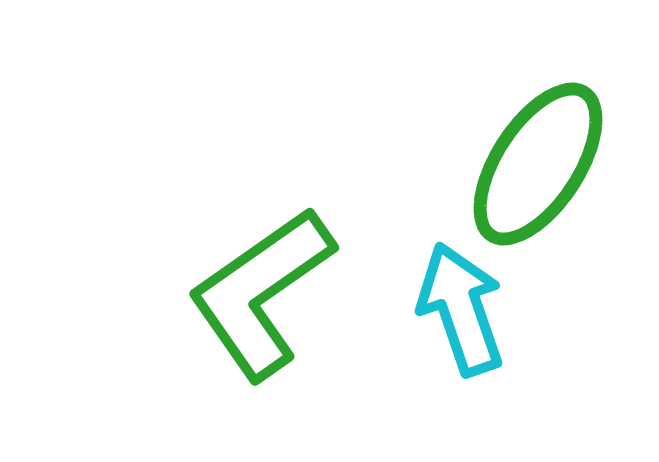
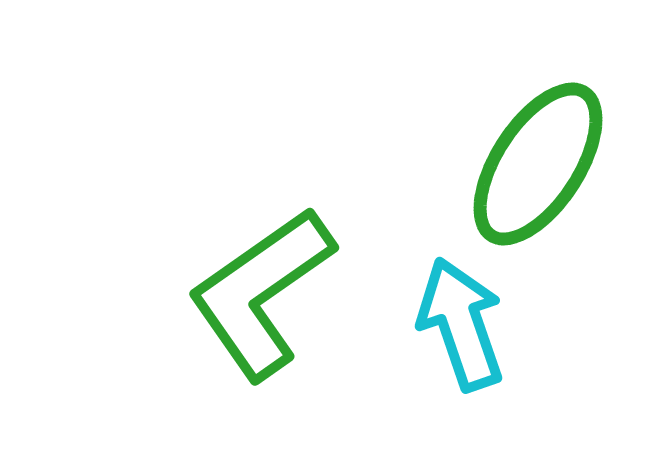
cyan arrow: moved 15 px down
